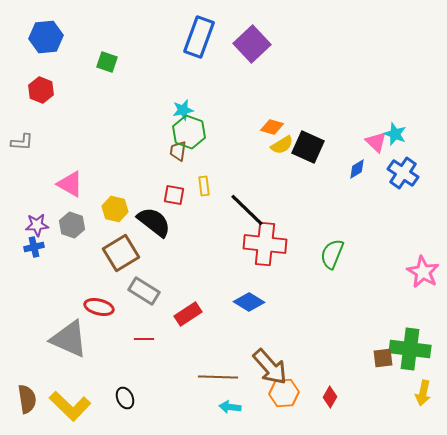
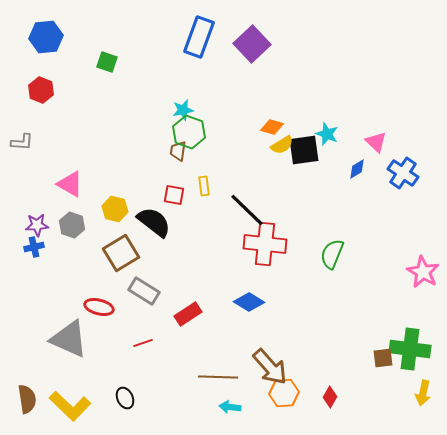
cyan star at (395, 134): moved 68 px left
black square at (308, 147): moved 4 px left, 3 px down; rotated 32 degrees counterclockwise
red line at (144, 339): moved 1 px left, 4 px down; rotated 18 degrees counterclockwise
